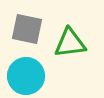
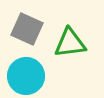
gray square: rotated 12 degrees clockwise
